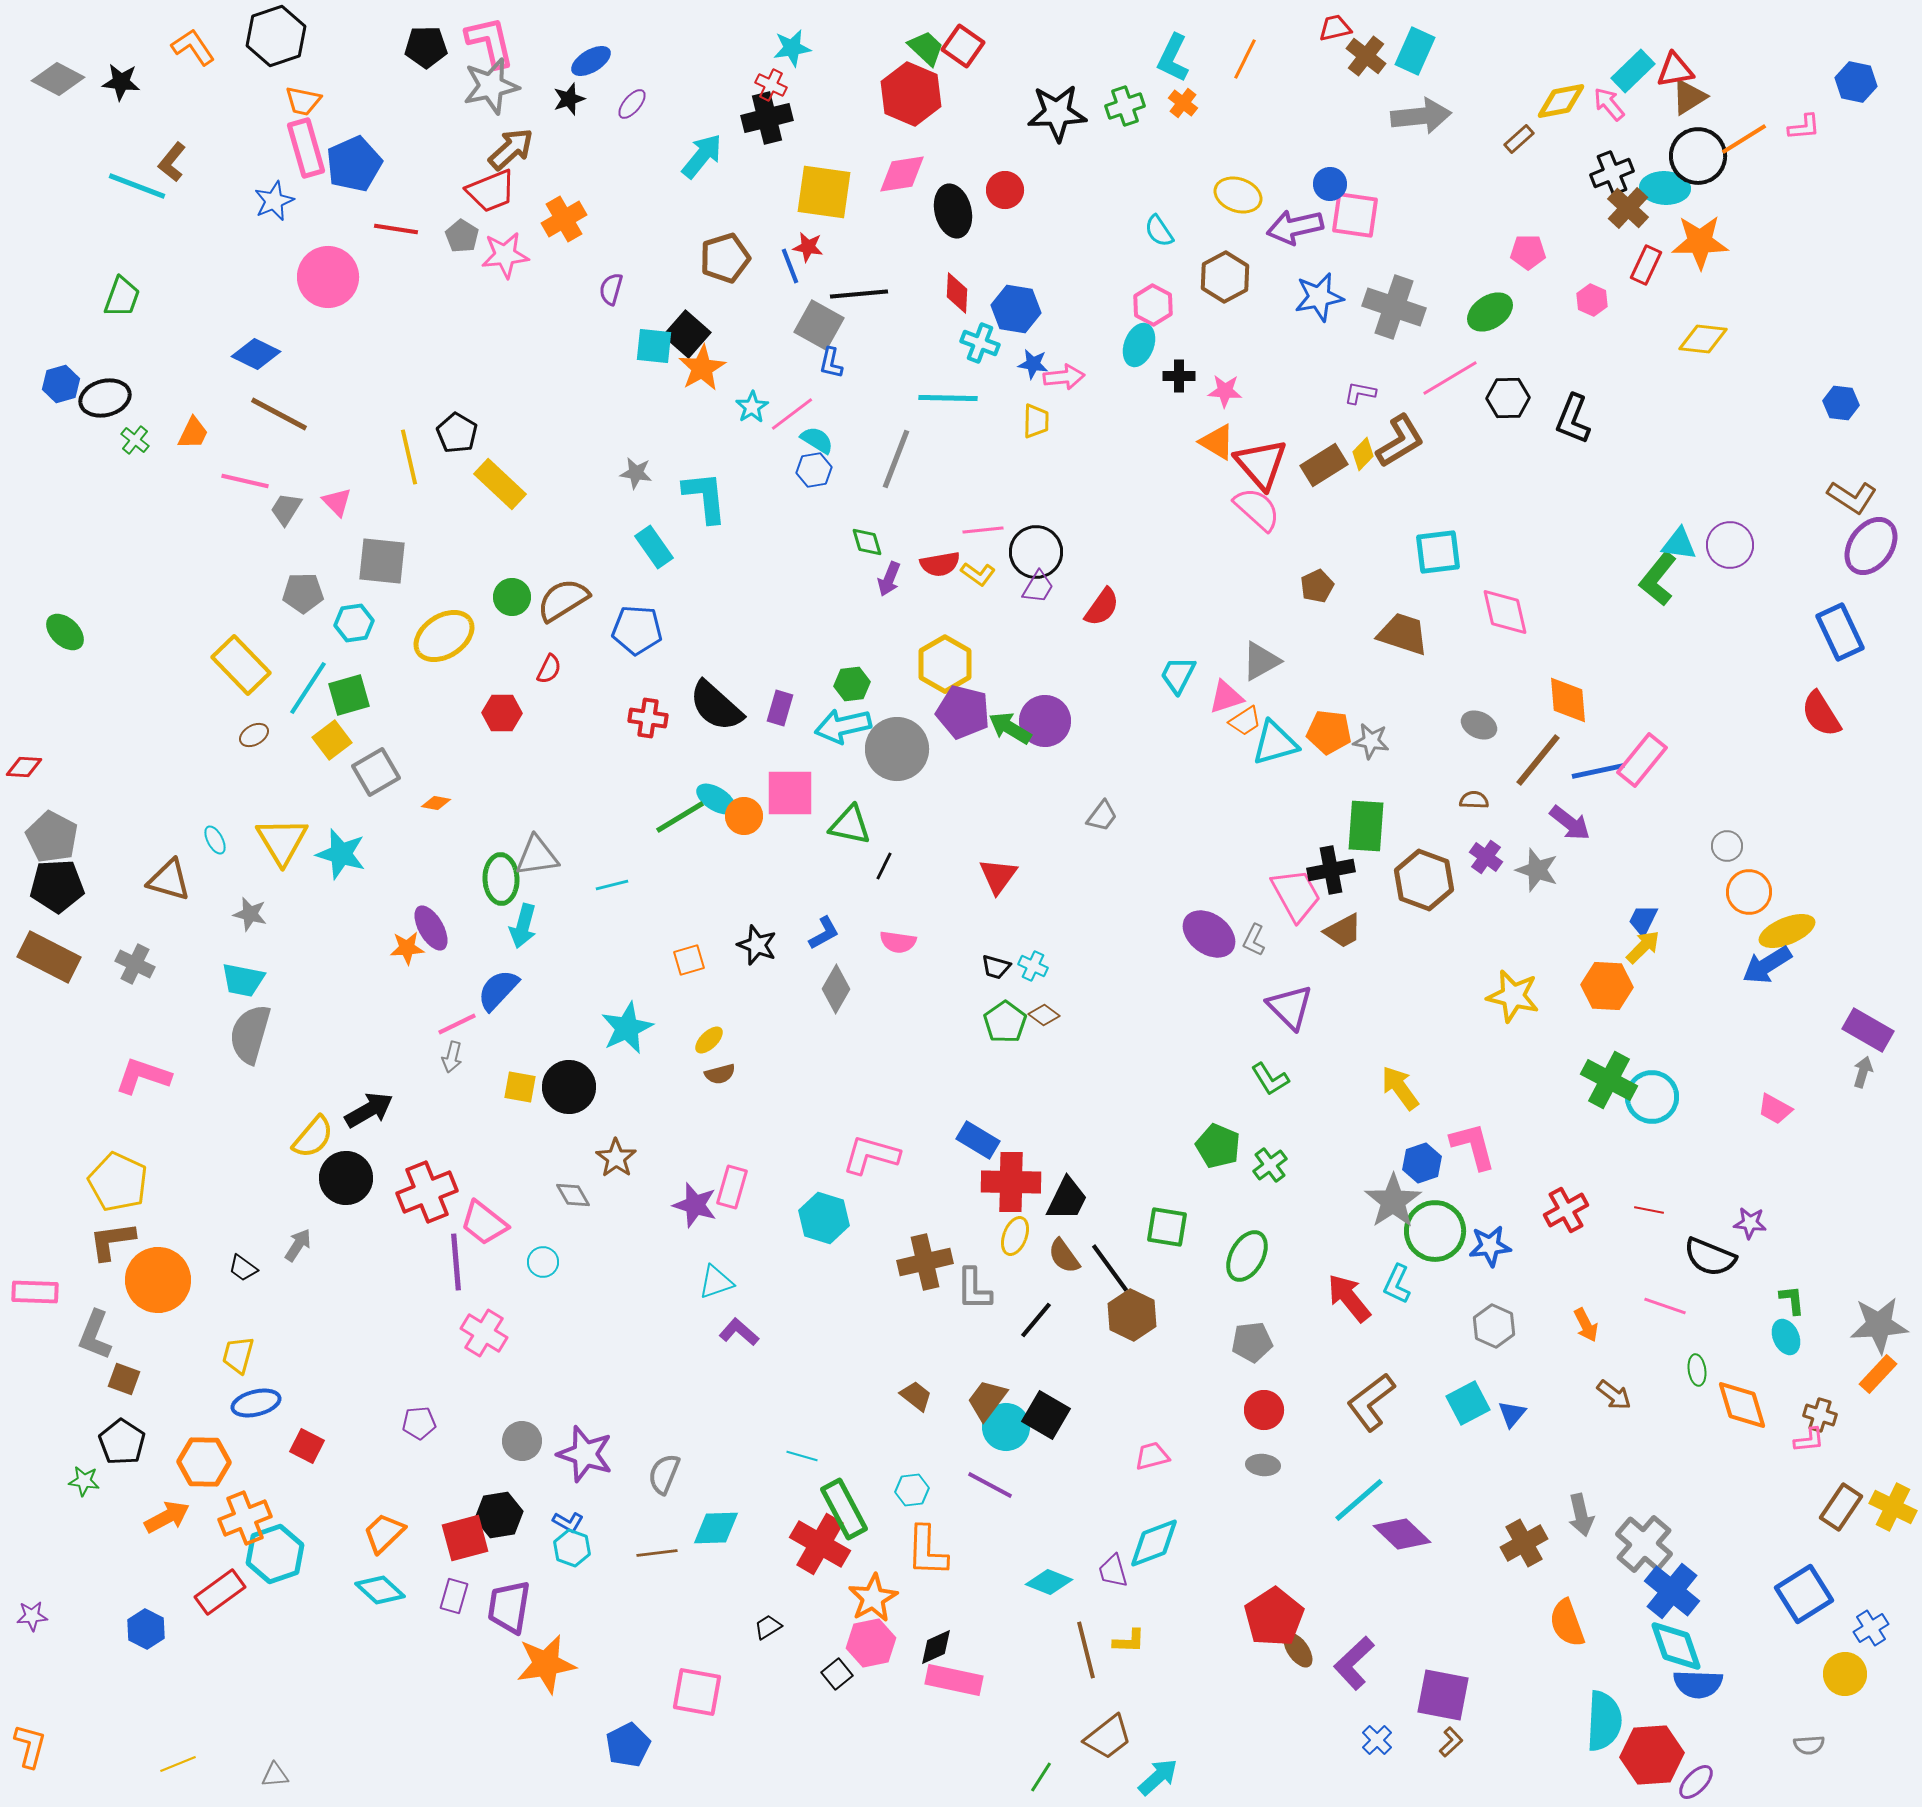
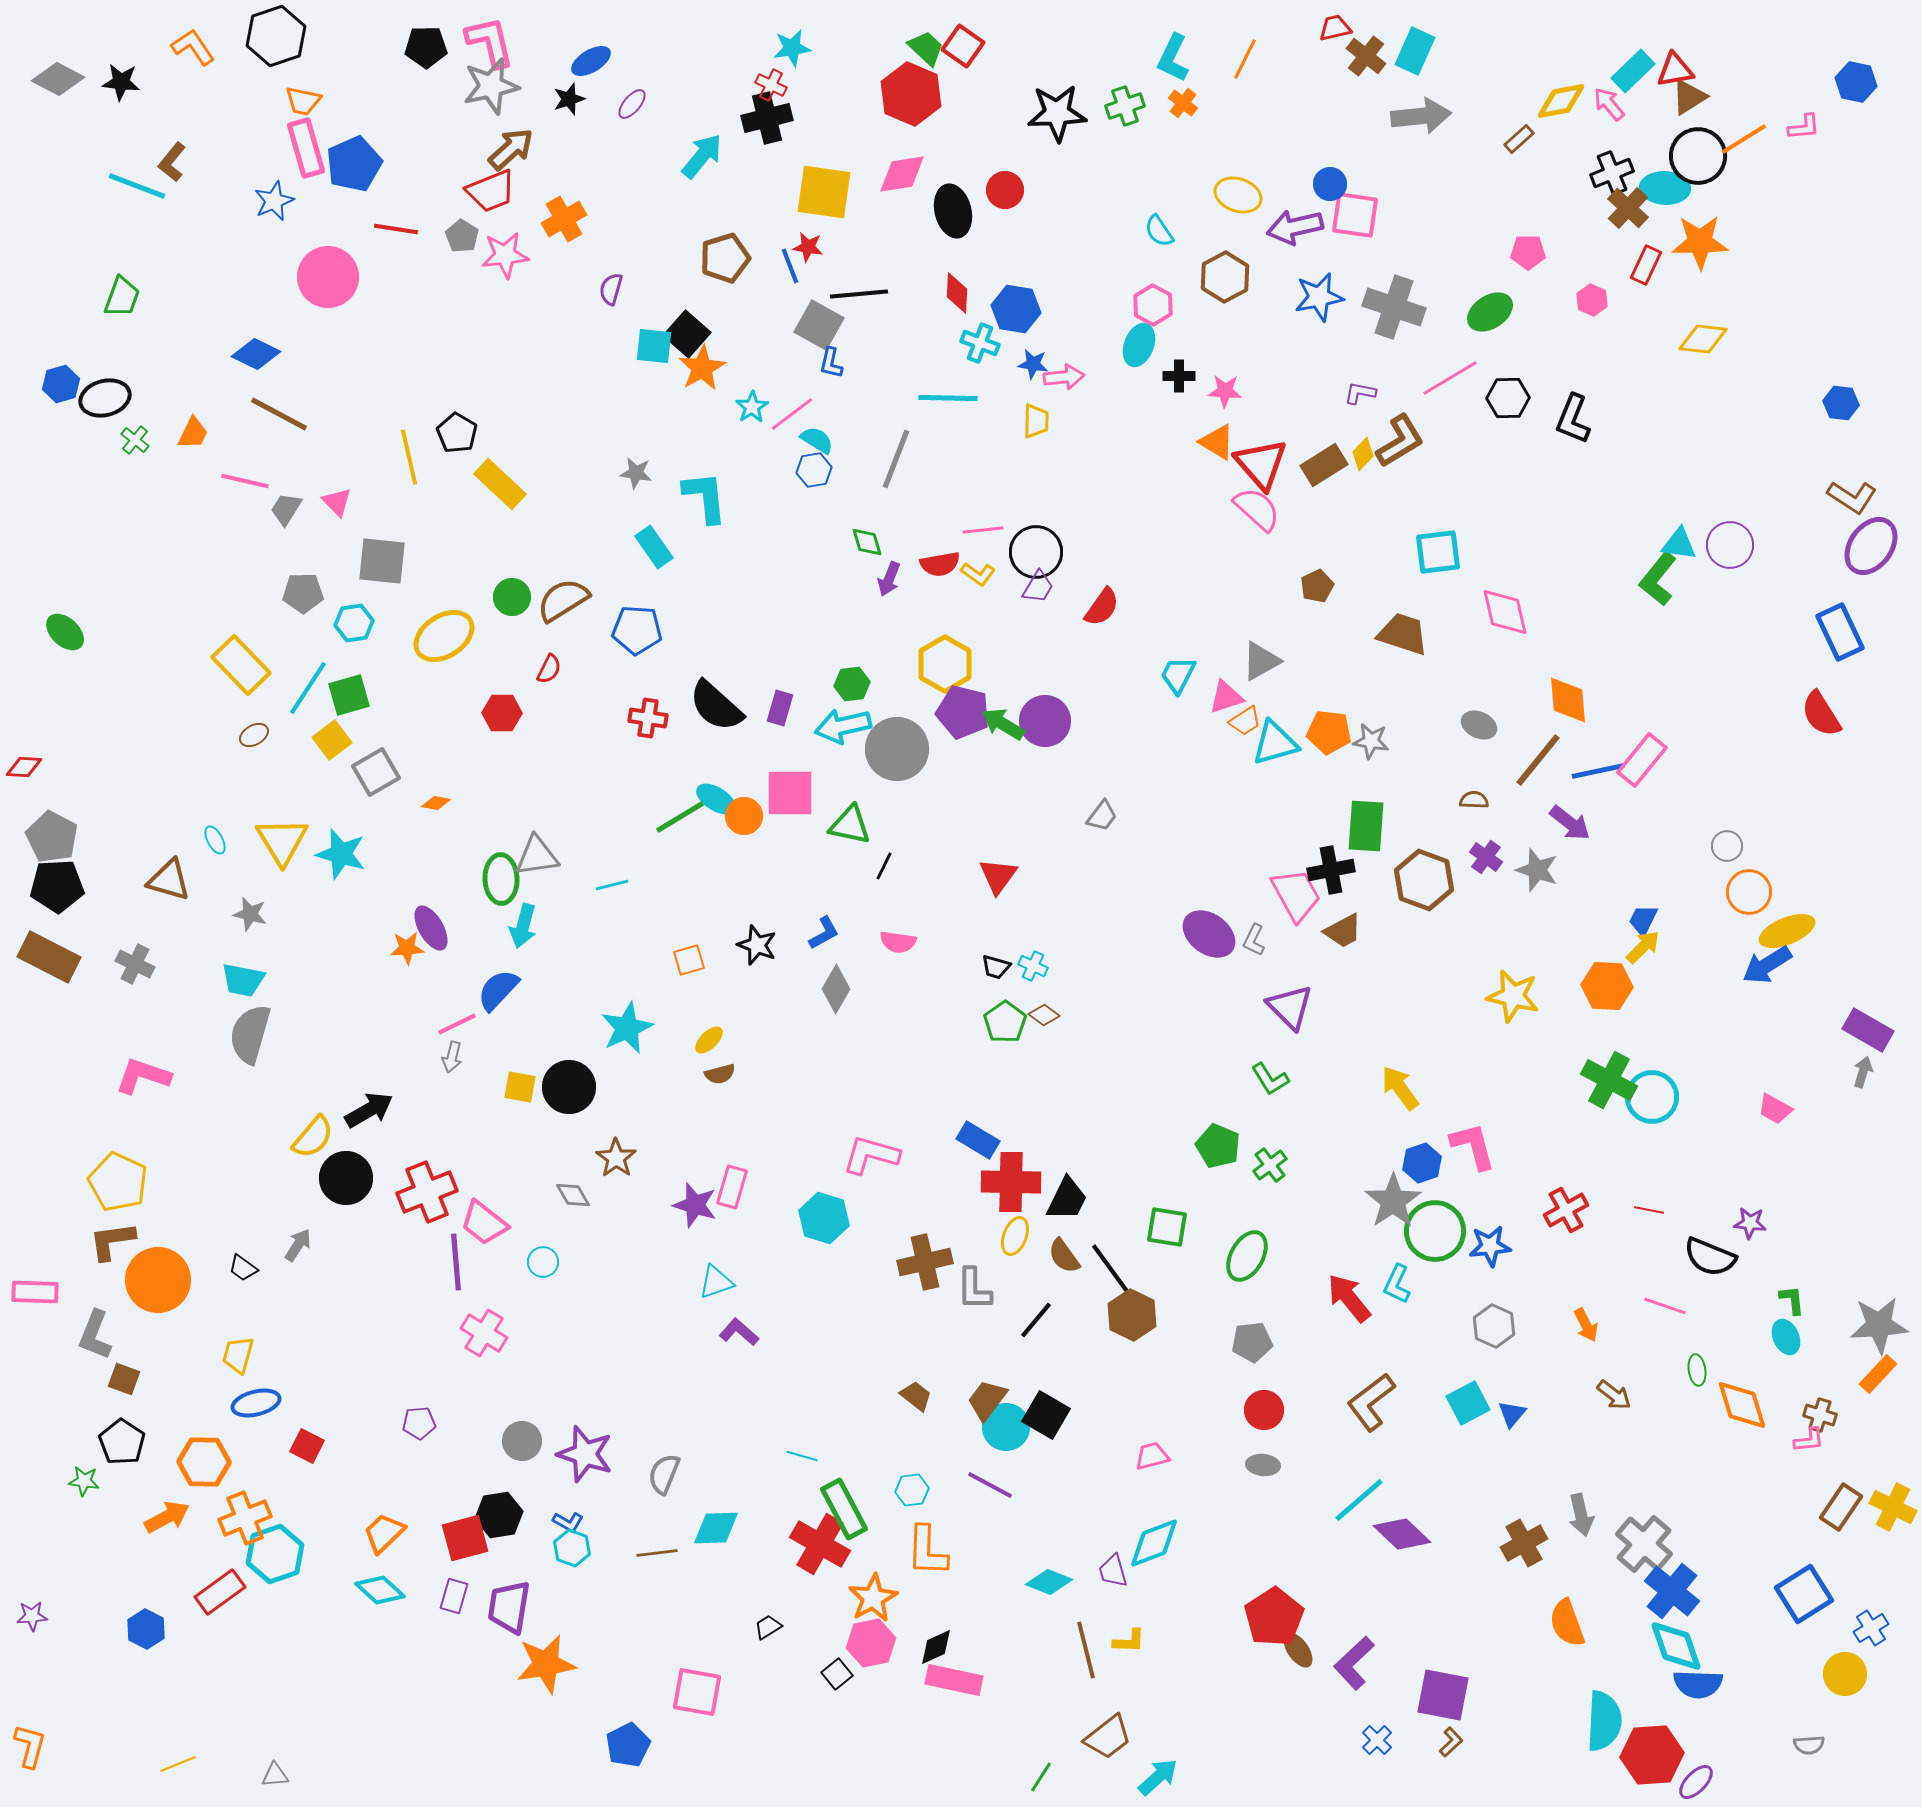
green arrow at (1010, 728): moved 7 px left, 4 px up
